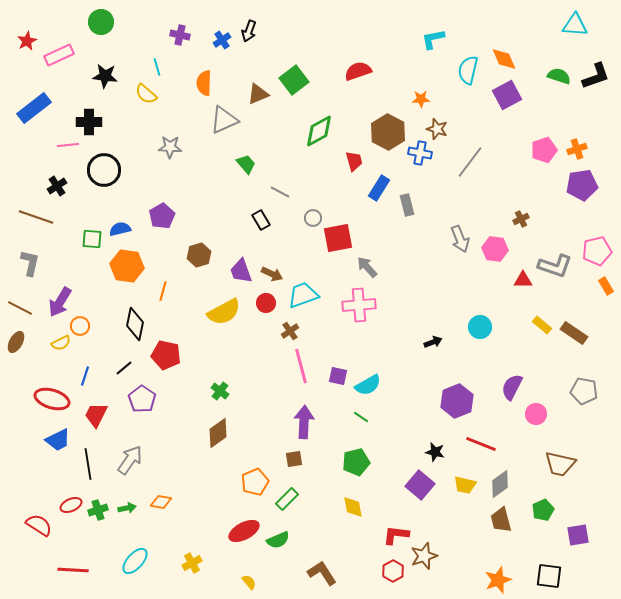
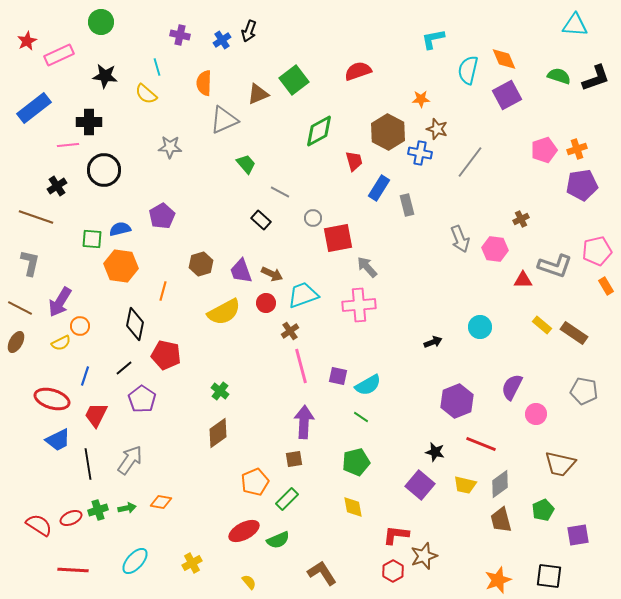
black L-shape at (596, 76): moved 2 px down
black rectangle at (261, 220): rotated 18 degrees counterclockwise
brown hexagon at (199, 255): moved 2 px right, 9 px down
orange hexagon at (127, 266): moved 6 px left
red ellipse at (71, 505): moved 13 px down
